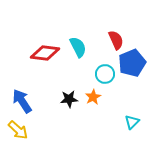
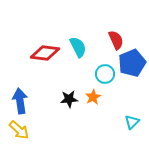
blue arrow: moved 2 px left; rotated 25 degrees clockwise
yellow arrow: moved 1 px right
